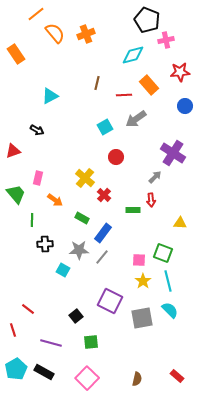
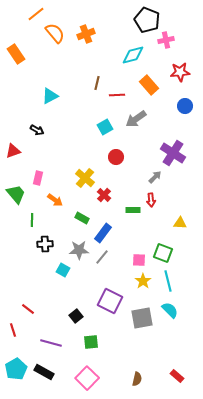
red line at (124, 95): moved 7 px left
